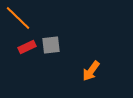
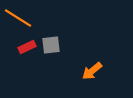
orange line: rotated 12 degrees counterclockwise
orange arrow: moved 1 px right; rotated 15 degrees clockwise
